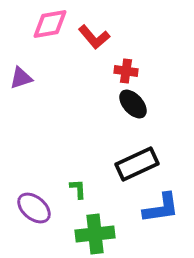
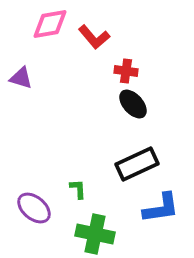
purple triangle: rotated 35 degrees clockwise
green cross: rotated 18 degrees clockwise
